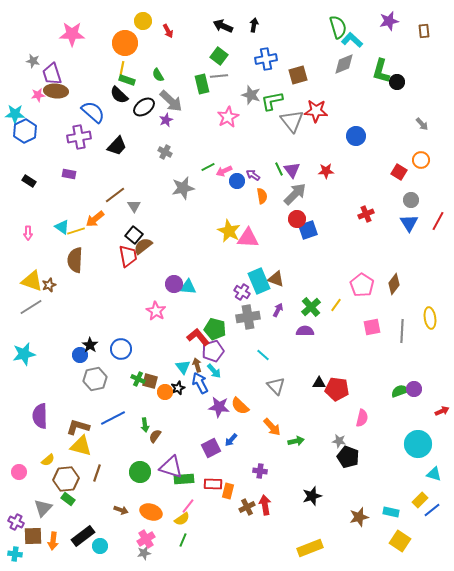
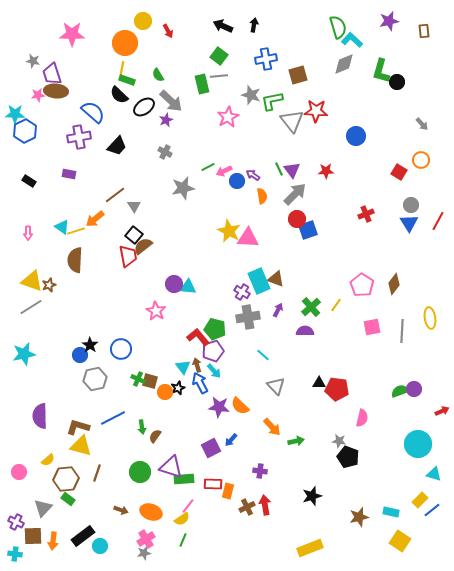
gray circle at (411, 200): moved 5 px down
green arrow at (145, 425): moved 3 px left, 2 px down
